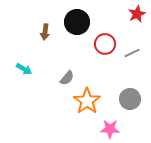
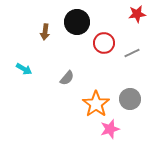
red star: rotated 18 degrees clockwise
red circle: moved 1 px left, 1 px up
orange star: moved 9 px right, 3 px down
pink star: rotated 18 degrees counterclockwise
